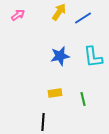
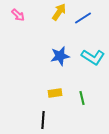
pink arrow: rotated 80 degrees clockwise
cyan L-shape: rotated 50 degrees counterclockwise
green line: moved 1 px left, 1 px up
black line: moved 2 px up
